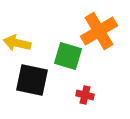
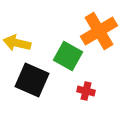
green square: rotated 12 degrees clockwise
black square: rotated 12 degrees clockwise
red cross: moved 1 px right, 4 px up
